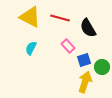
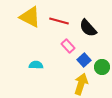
red line: moved 1 px left, 3 px down
black semicircle: rotated 12 degrees counterclockwise
cyan semicircle: moved 5 px right, 17 px down; rotated 64 degrees clockwise
blue square: rotated 24 degrees counterclockwise
yellow arrow: moved 4 px left, 2 px down
